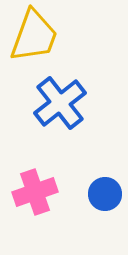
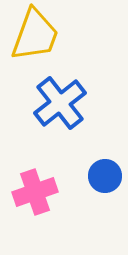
yellow trapezoid: moved 1 px right, 1 px up
blue circle: moved 18 px up
